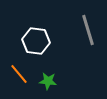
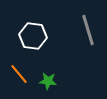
white hexagon: moved 3 px left, 5 px up
